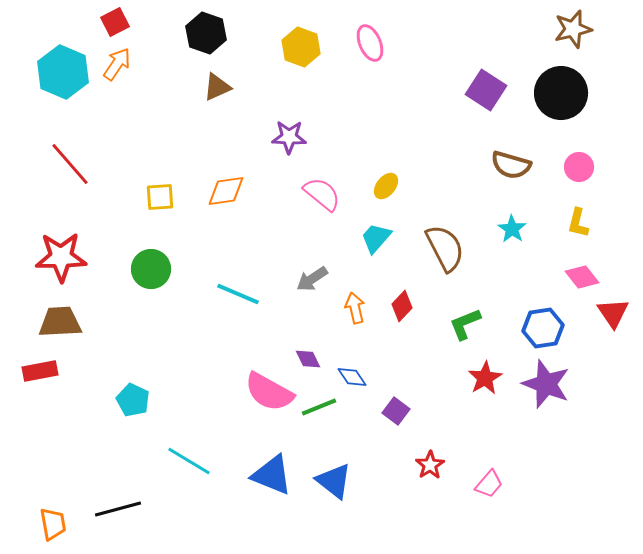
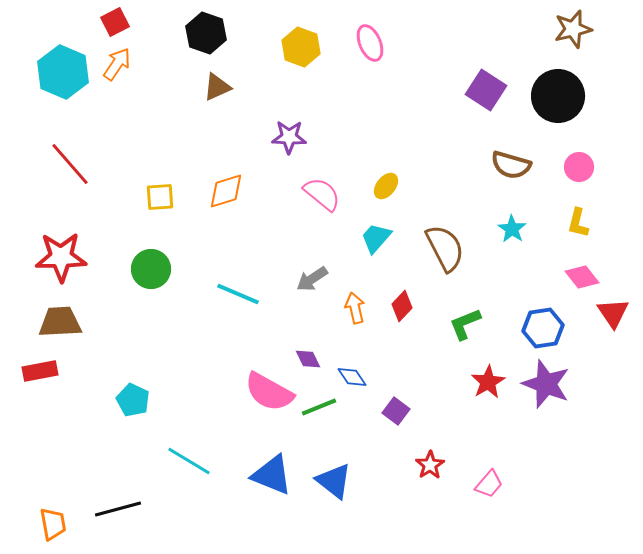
black circle at (561, 93): moved 3 px left, 3 px down
orange diamond at (226, 191): rotated 9 degrees counterclockwise
red star at (485, 378): moved 3 px right, 4 px down
